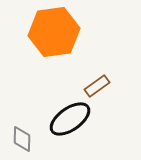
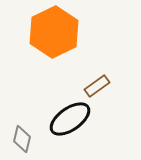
orange hexagon: rotated 18 degrees counterclockwise
gray diamond: rotated 12 degrees clockwise
